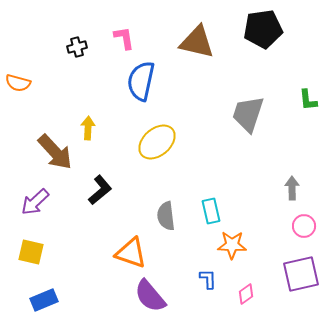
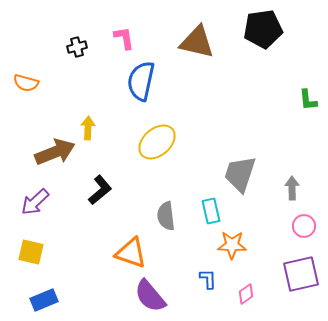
orange semicircle: moved 8 px right
gray trapezoid: moved 8 px left, 60 px down
brown arrow: rotated 69 degrees counterclockwise
